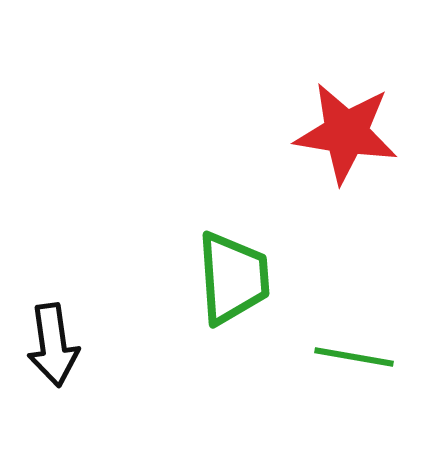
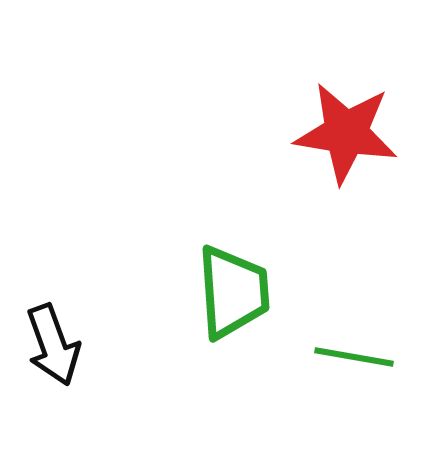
green trapezoid: moved 14 px down
black arrow: rotated 12 degrees counterclockwise
